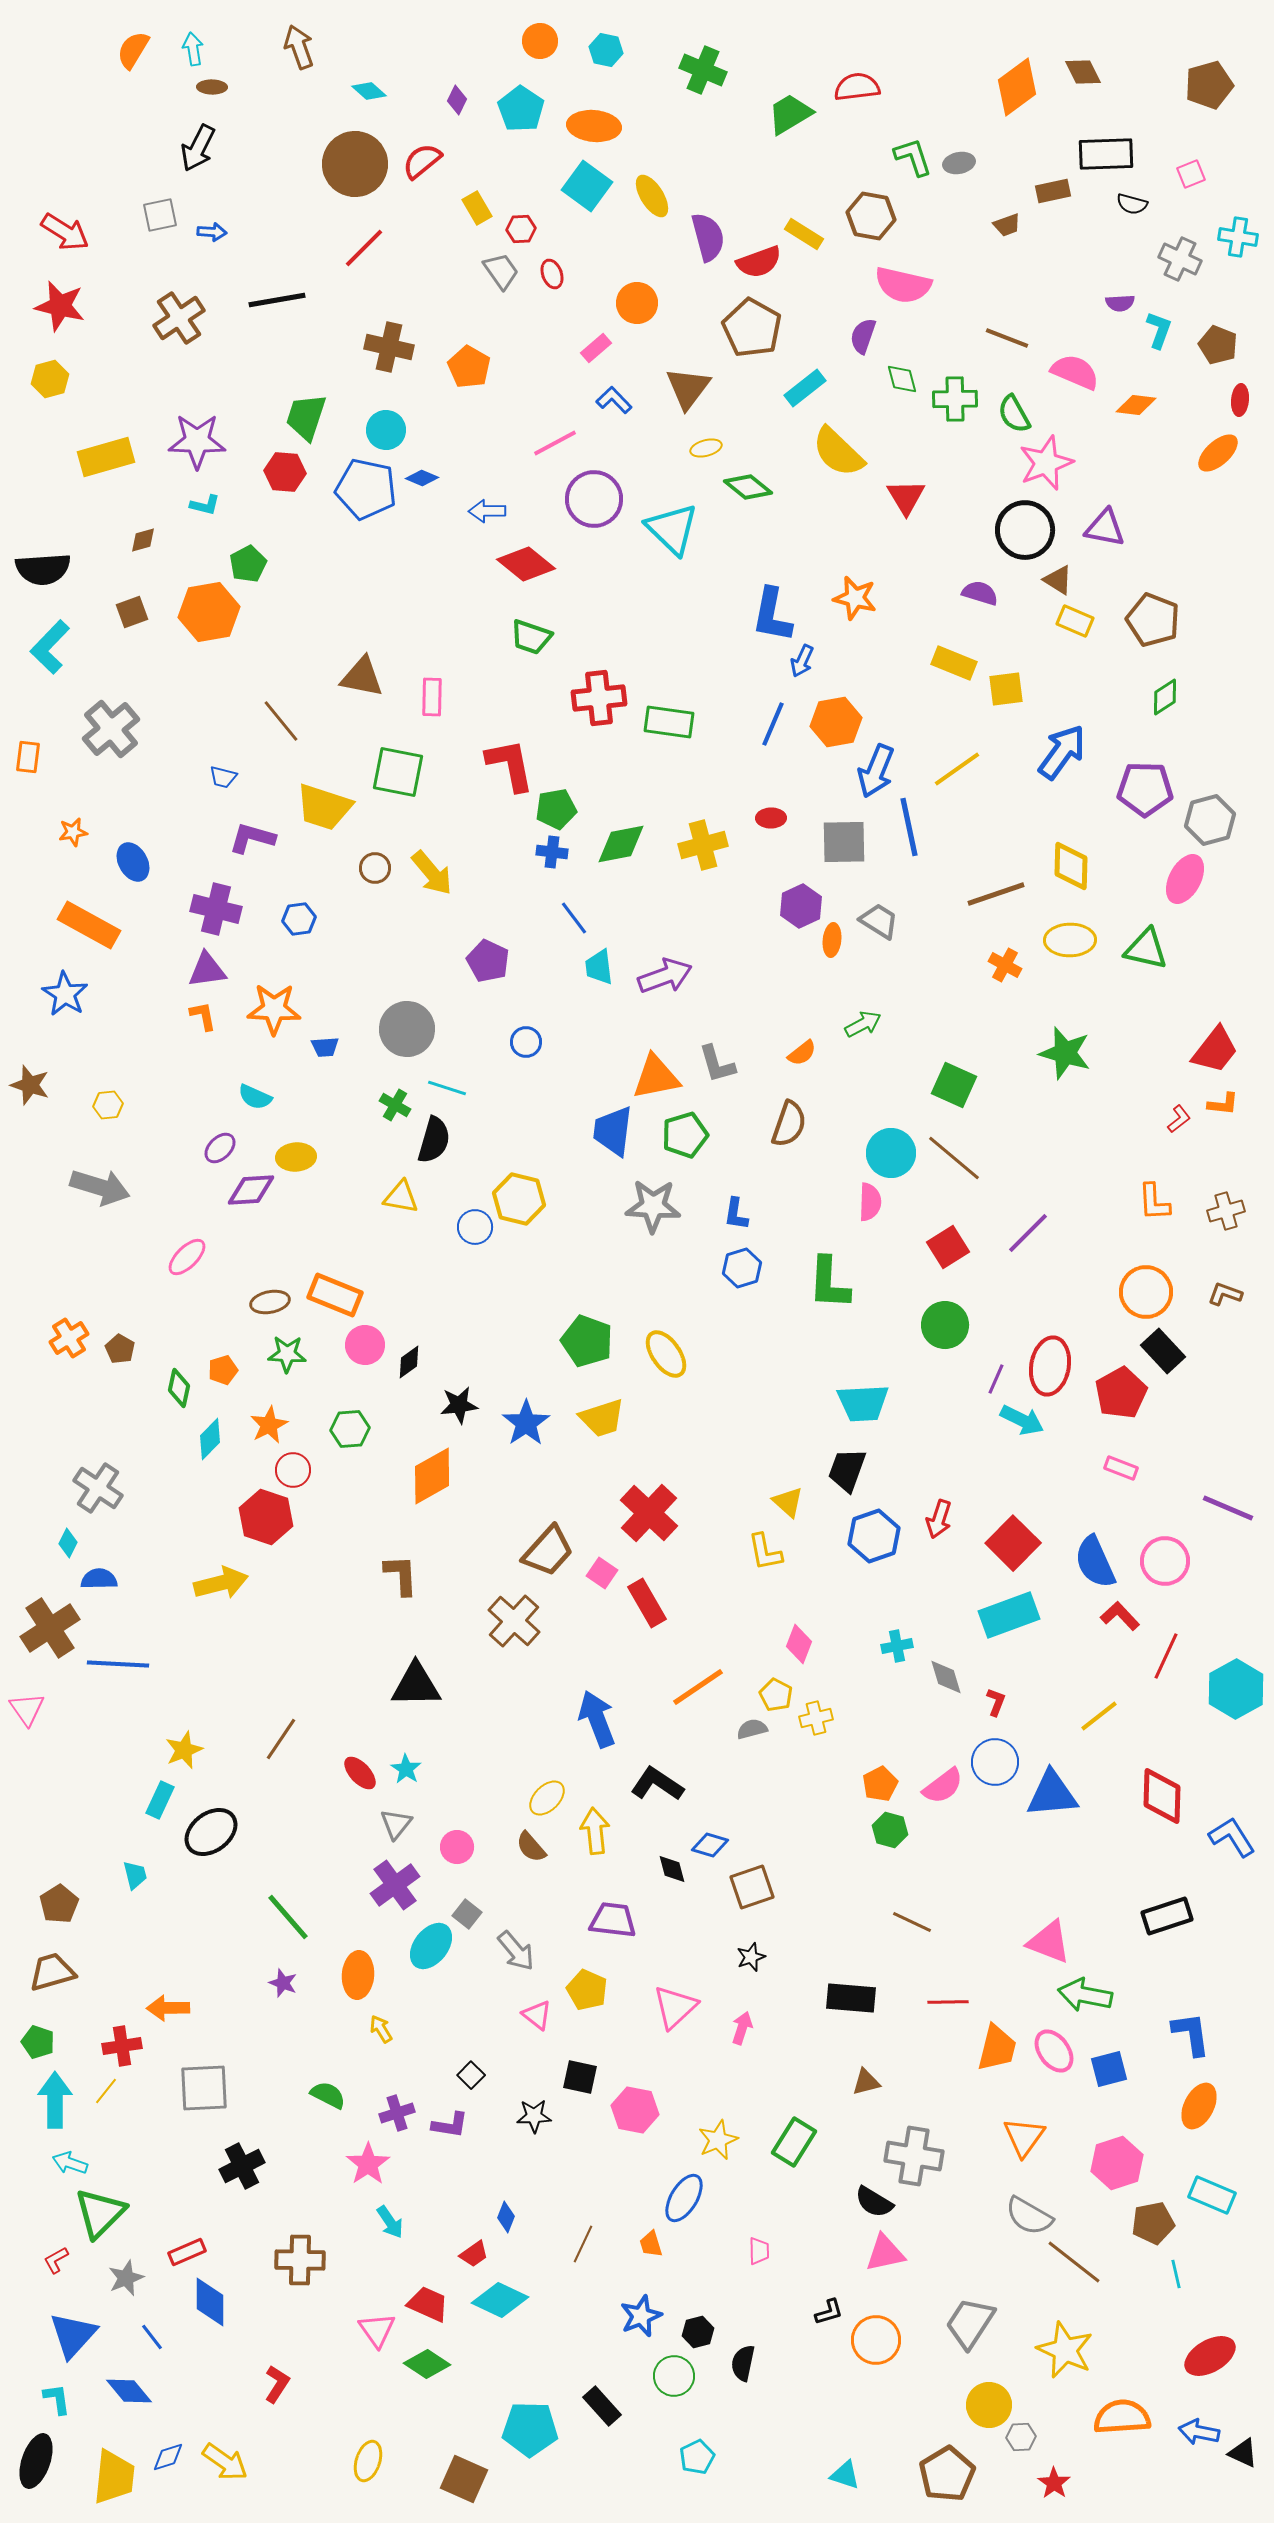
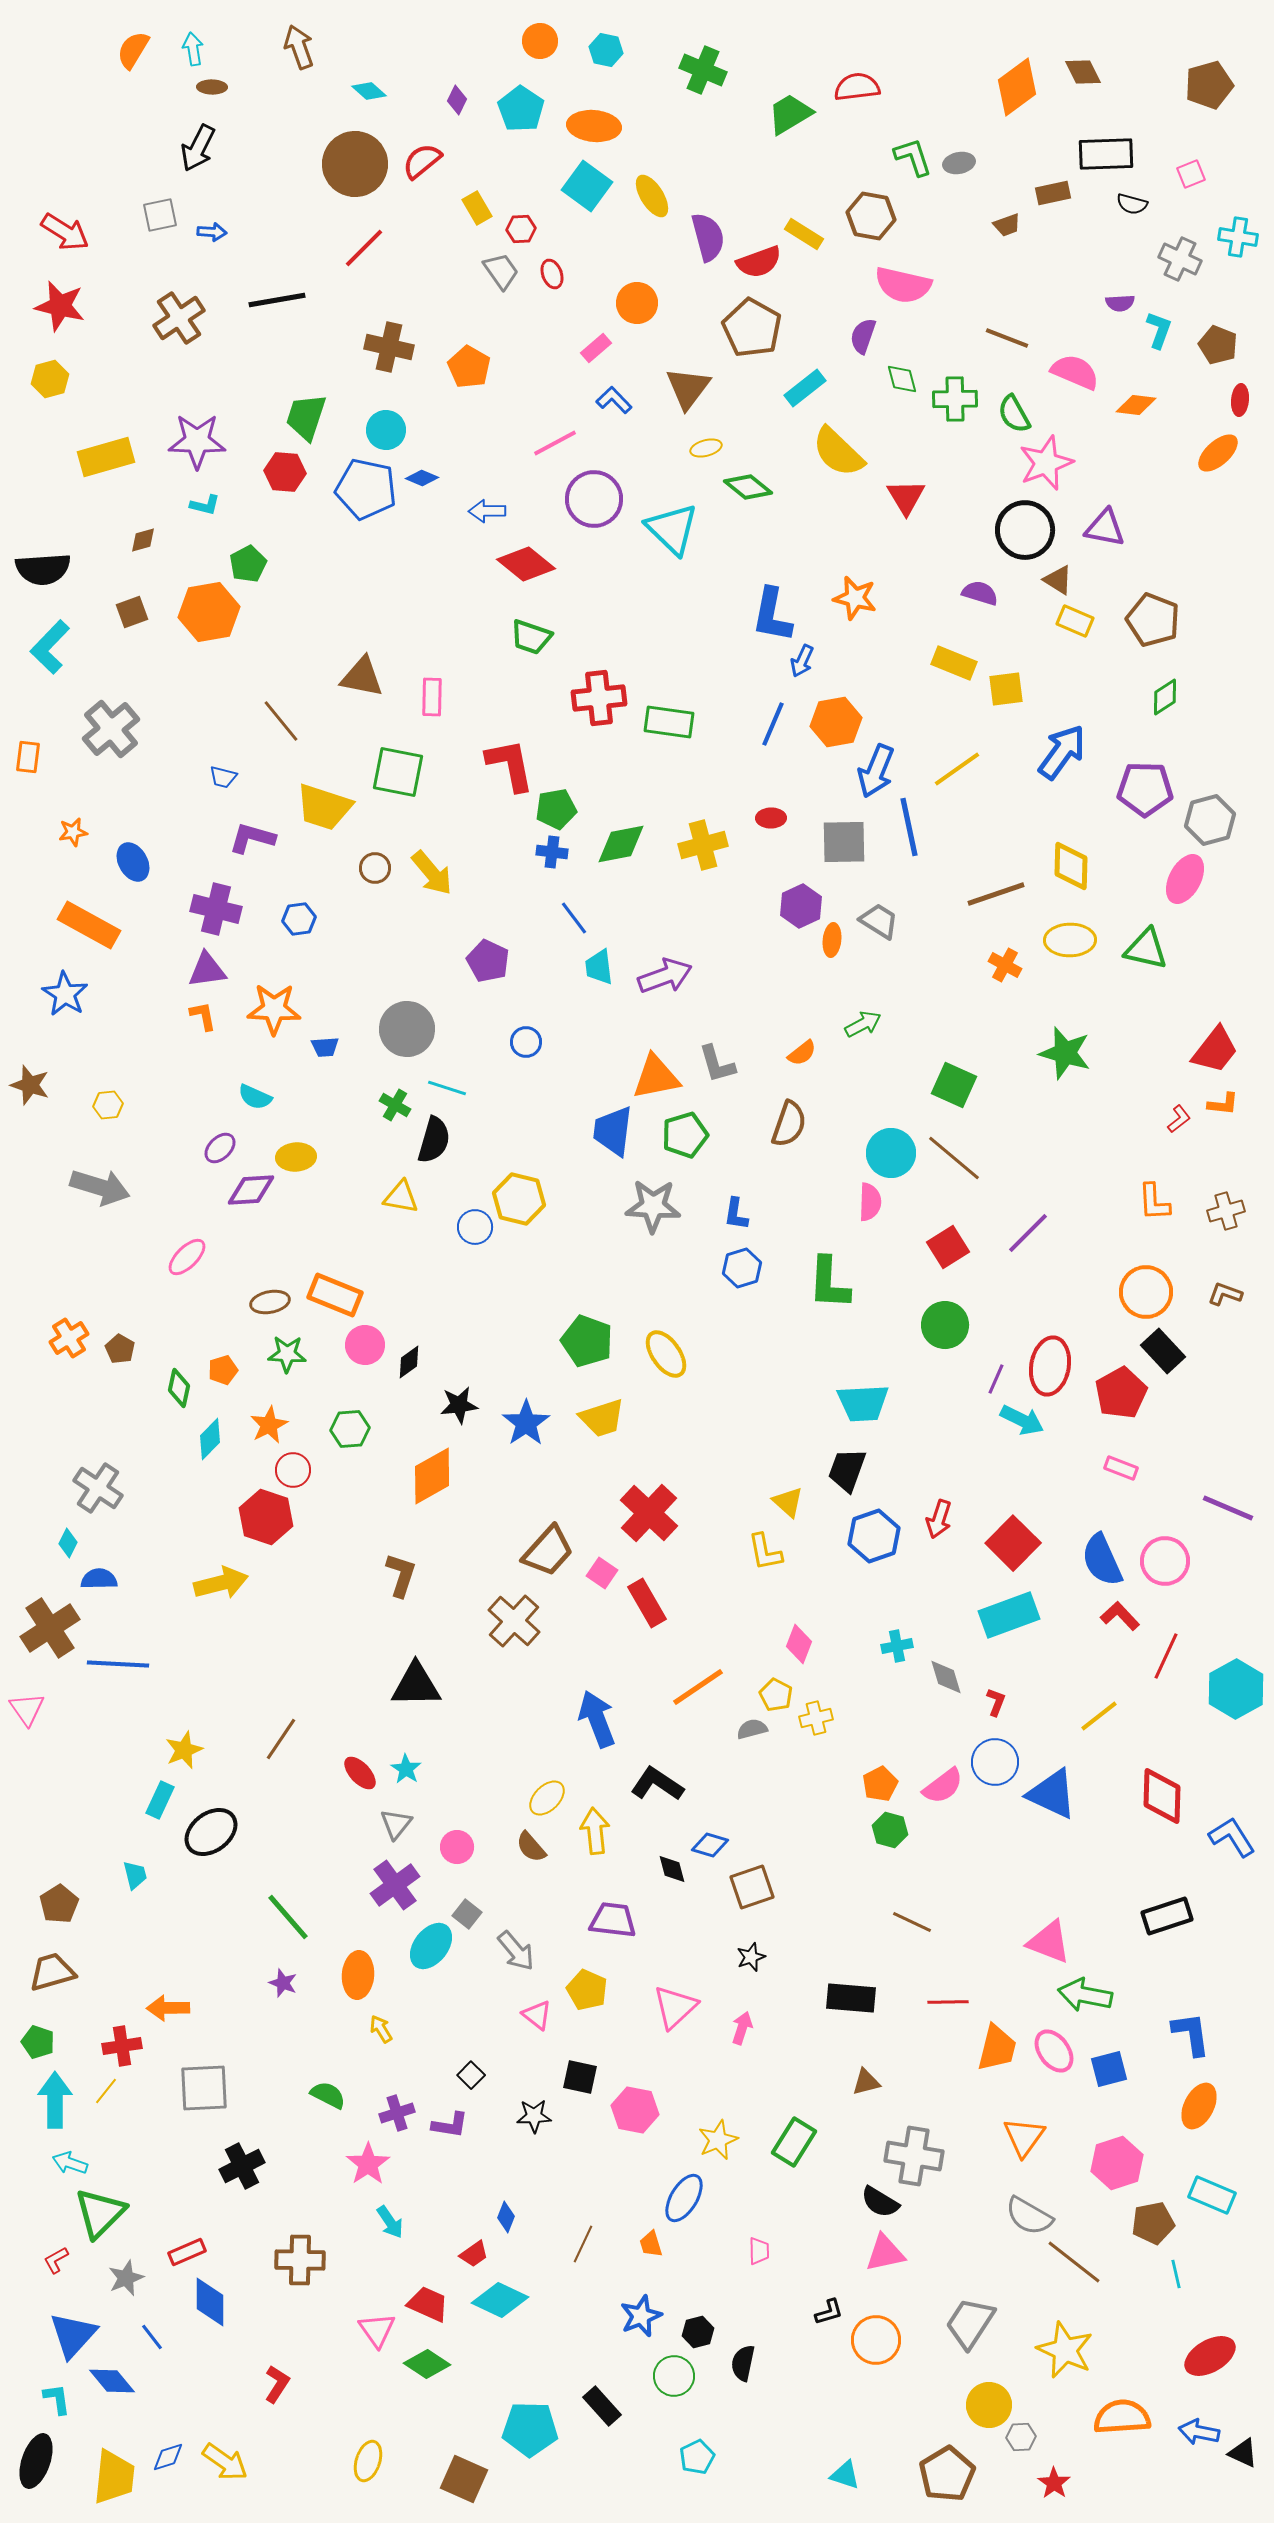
brown rectangle at (1053, 191): moved 2 px down
blue semicircle at (1095, 1562): moved 7 px right, 2 px up
brown L-shape at (401, 1575): rotated 21 degrees clockwise
blue triangle at (1052, 1794): rotated 30 degrees clockwise
black semicircle at (874, 2202): moved 6 px right
blue diamond at (129, 2391): moved 17 px left, 10 px up
